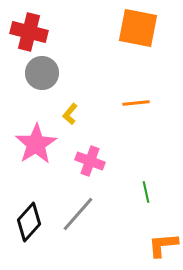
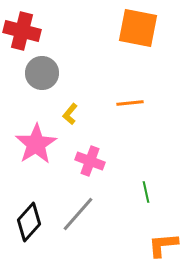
red cross: moved 7 px left, 1 px up
orange line: moved 6 px left
